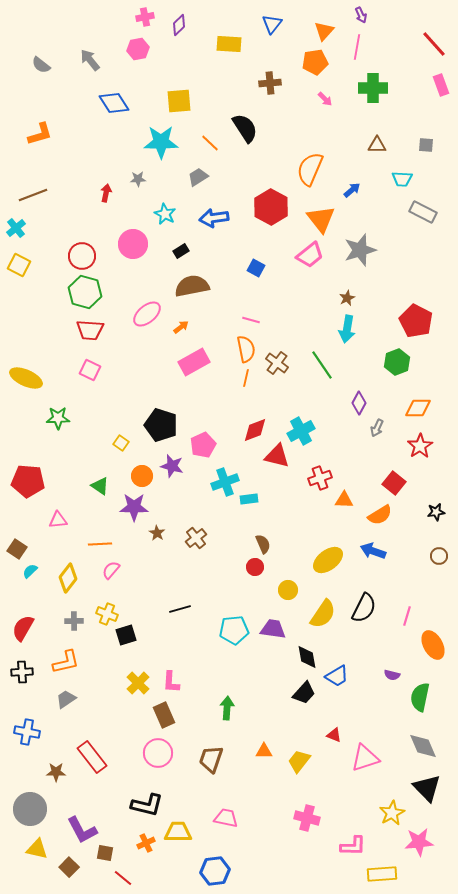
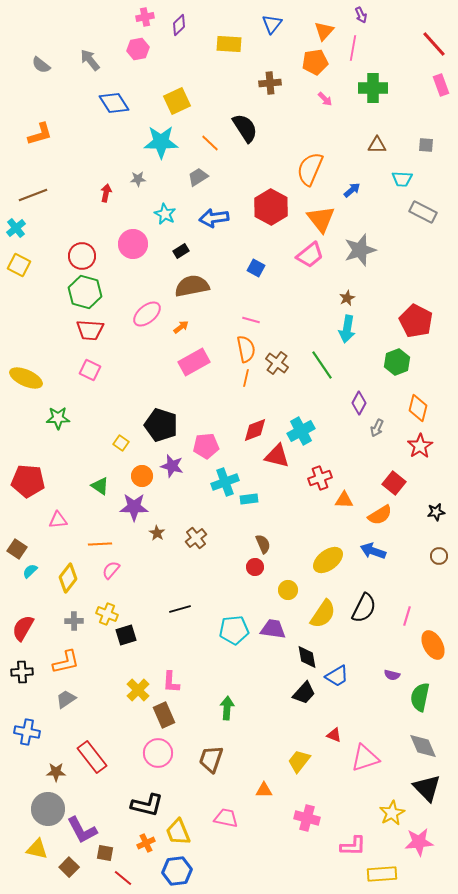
pink line at (357, 47): moved 4 px left, 1 px down
yellow square at (179, 101): moved 2 px left; rotated 20 degrees counterclockwise
orange diamond at (418, 408): rotated 76 degrees counterclockwise
pink pentagon at (203, 445): moved 3 px right, 1 px down; rotated 20 degrees clockwise
yellow cross at (138, 683): moved 7 px down
orange triangle at (264, 751): moved 39 px down
gray circle at (30, 809): moved 18 px right
yellow trapezoid at (178, 832): rotated 112 degrees counterclockwise
blue hexagon at (215, 871): moved 38 px left
